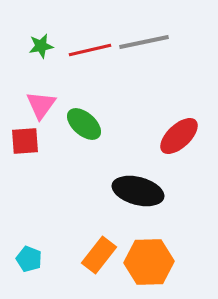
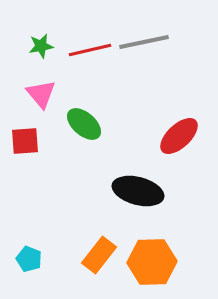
pink triangle: moved 11 px up; rotated 16 degrees counterclockwise
orange hexagon: moved 3 px right
